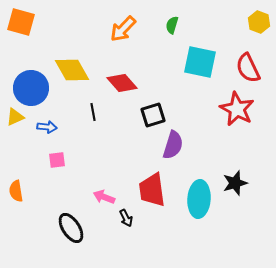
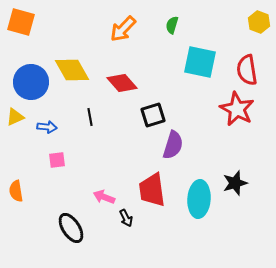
red semicircle: moved 1 px left, 2 px down; rotated 16 degrees clockwise
blue circle: moved 6 px up
black line: moved 3 px left, 5 px down
